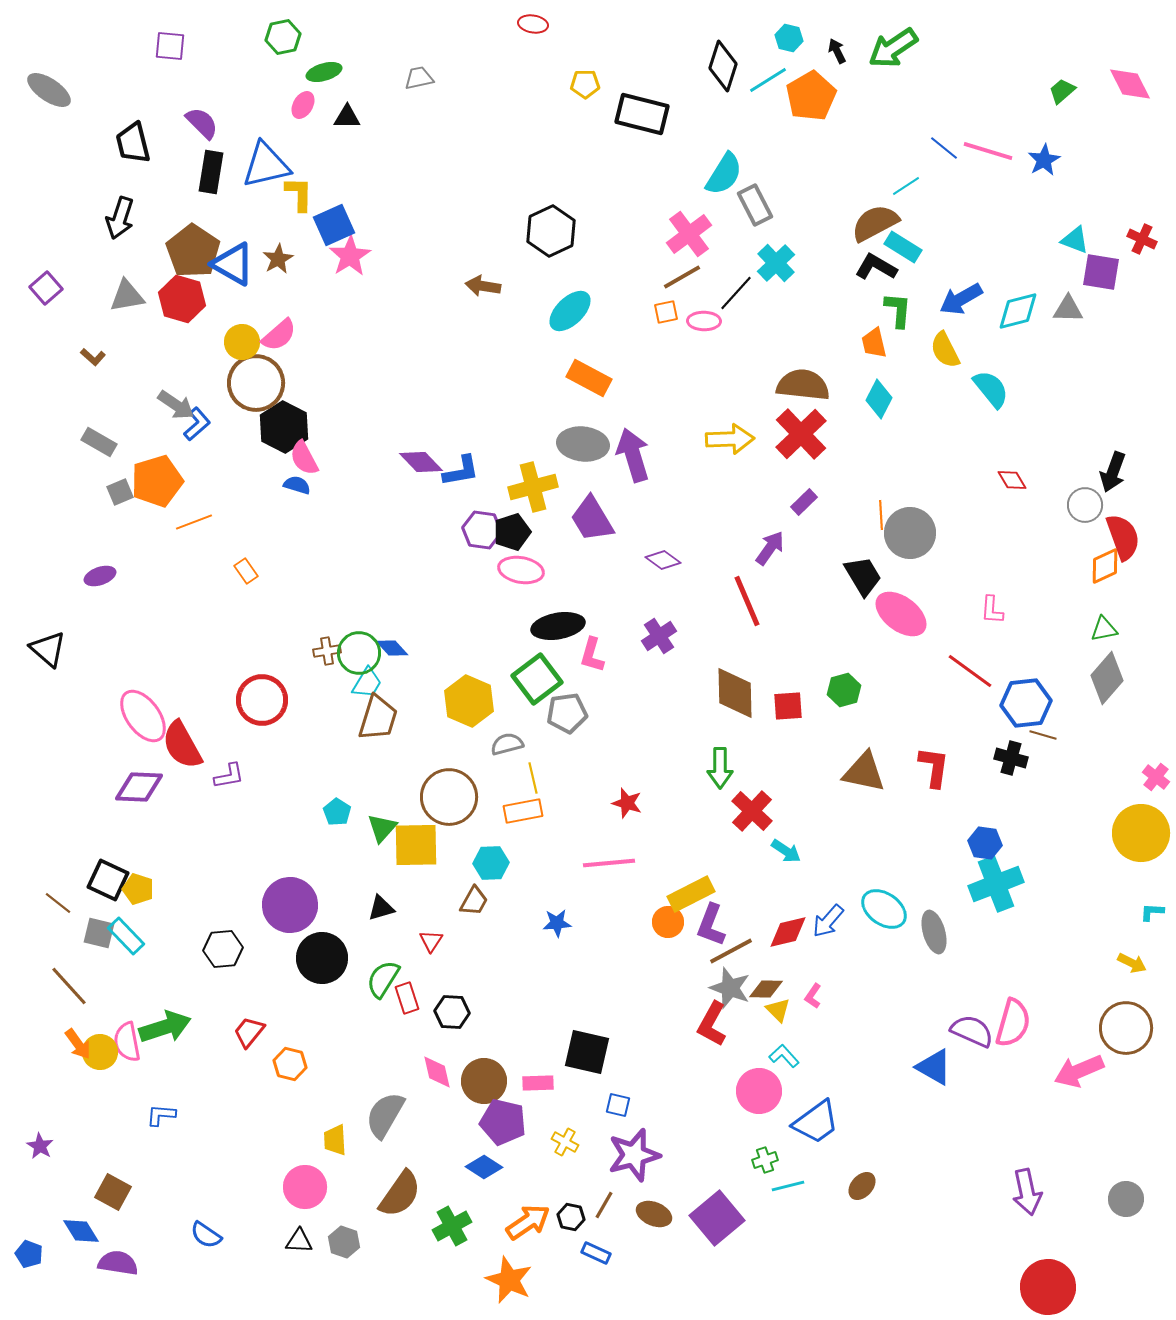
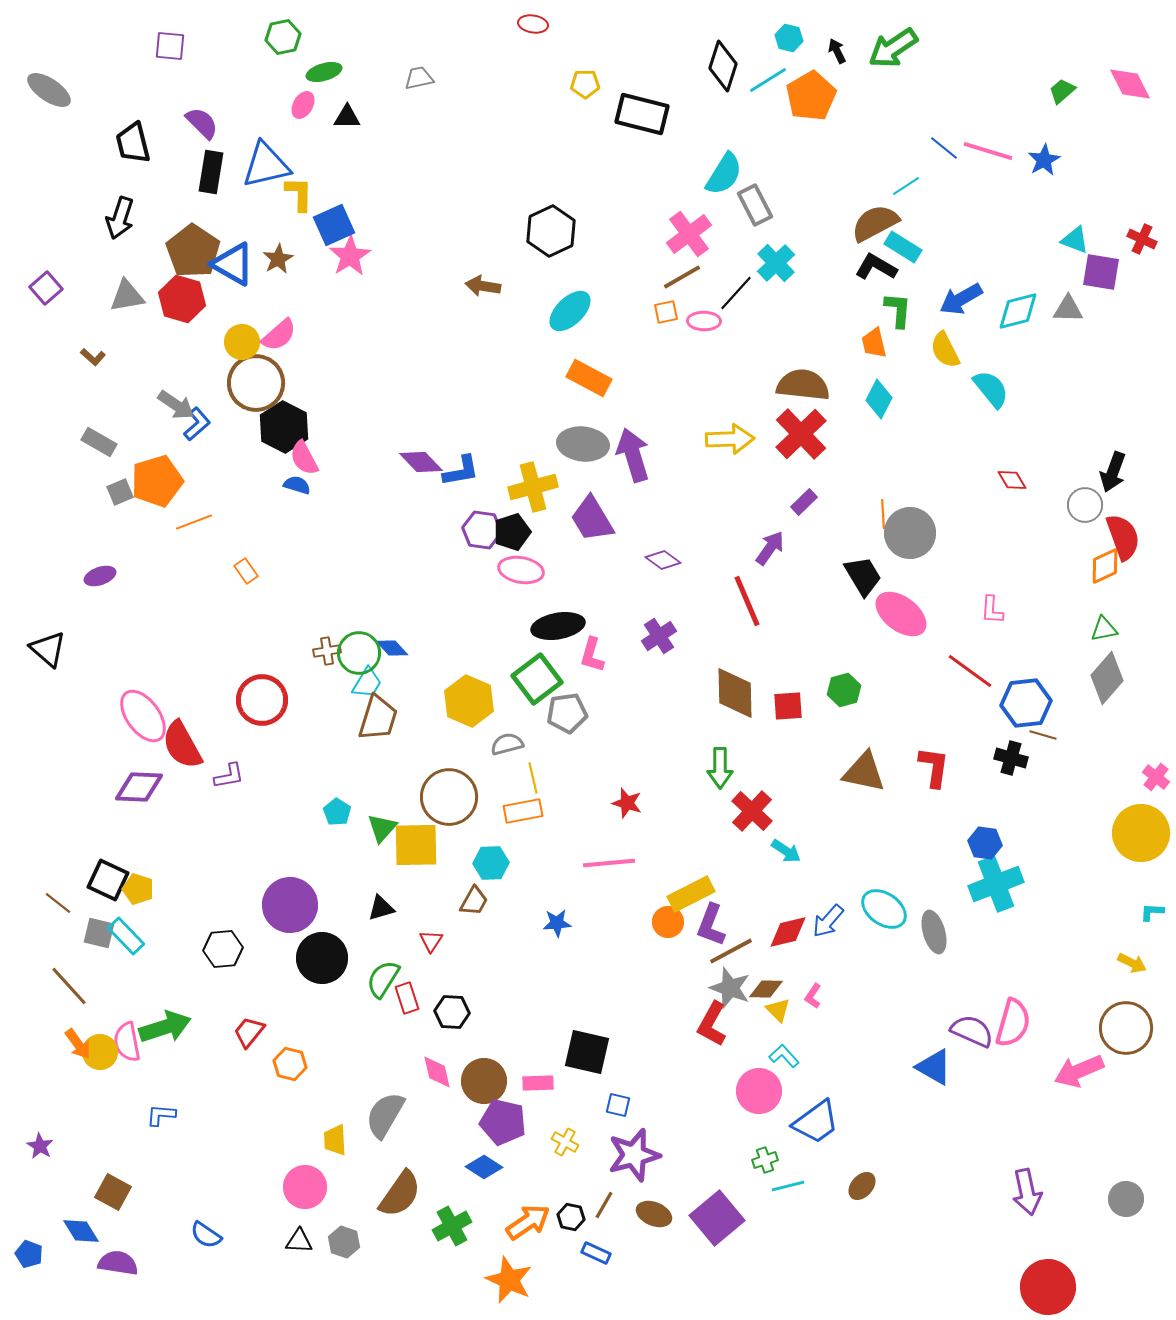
orange line at (881, 515): moved 2 px right, 1 px up
